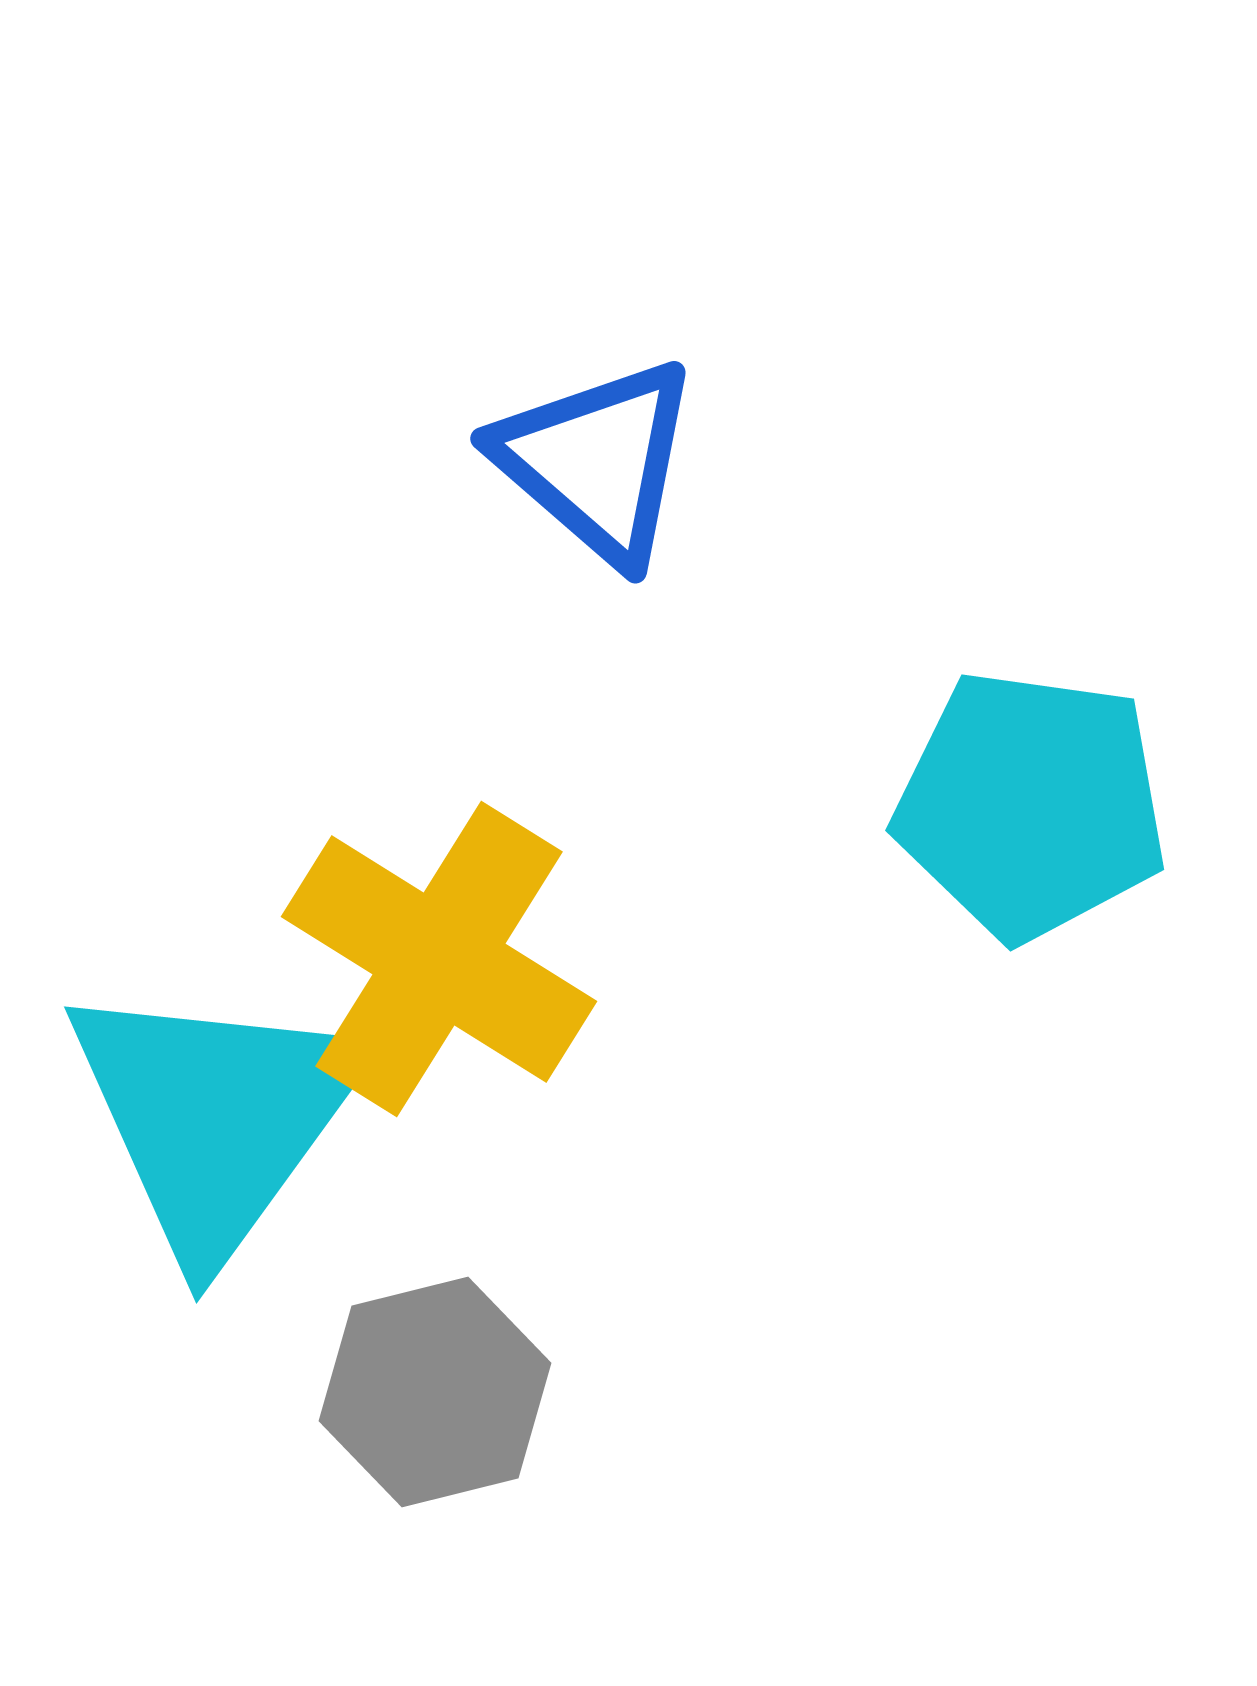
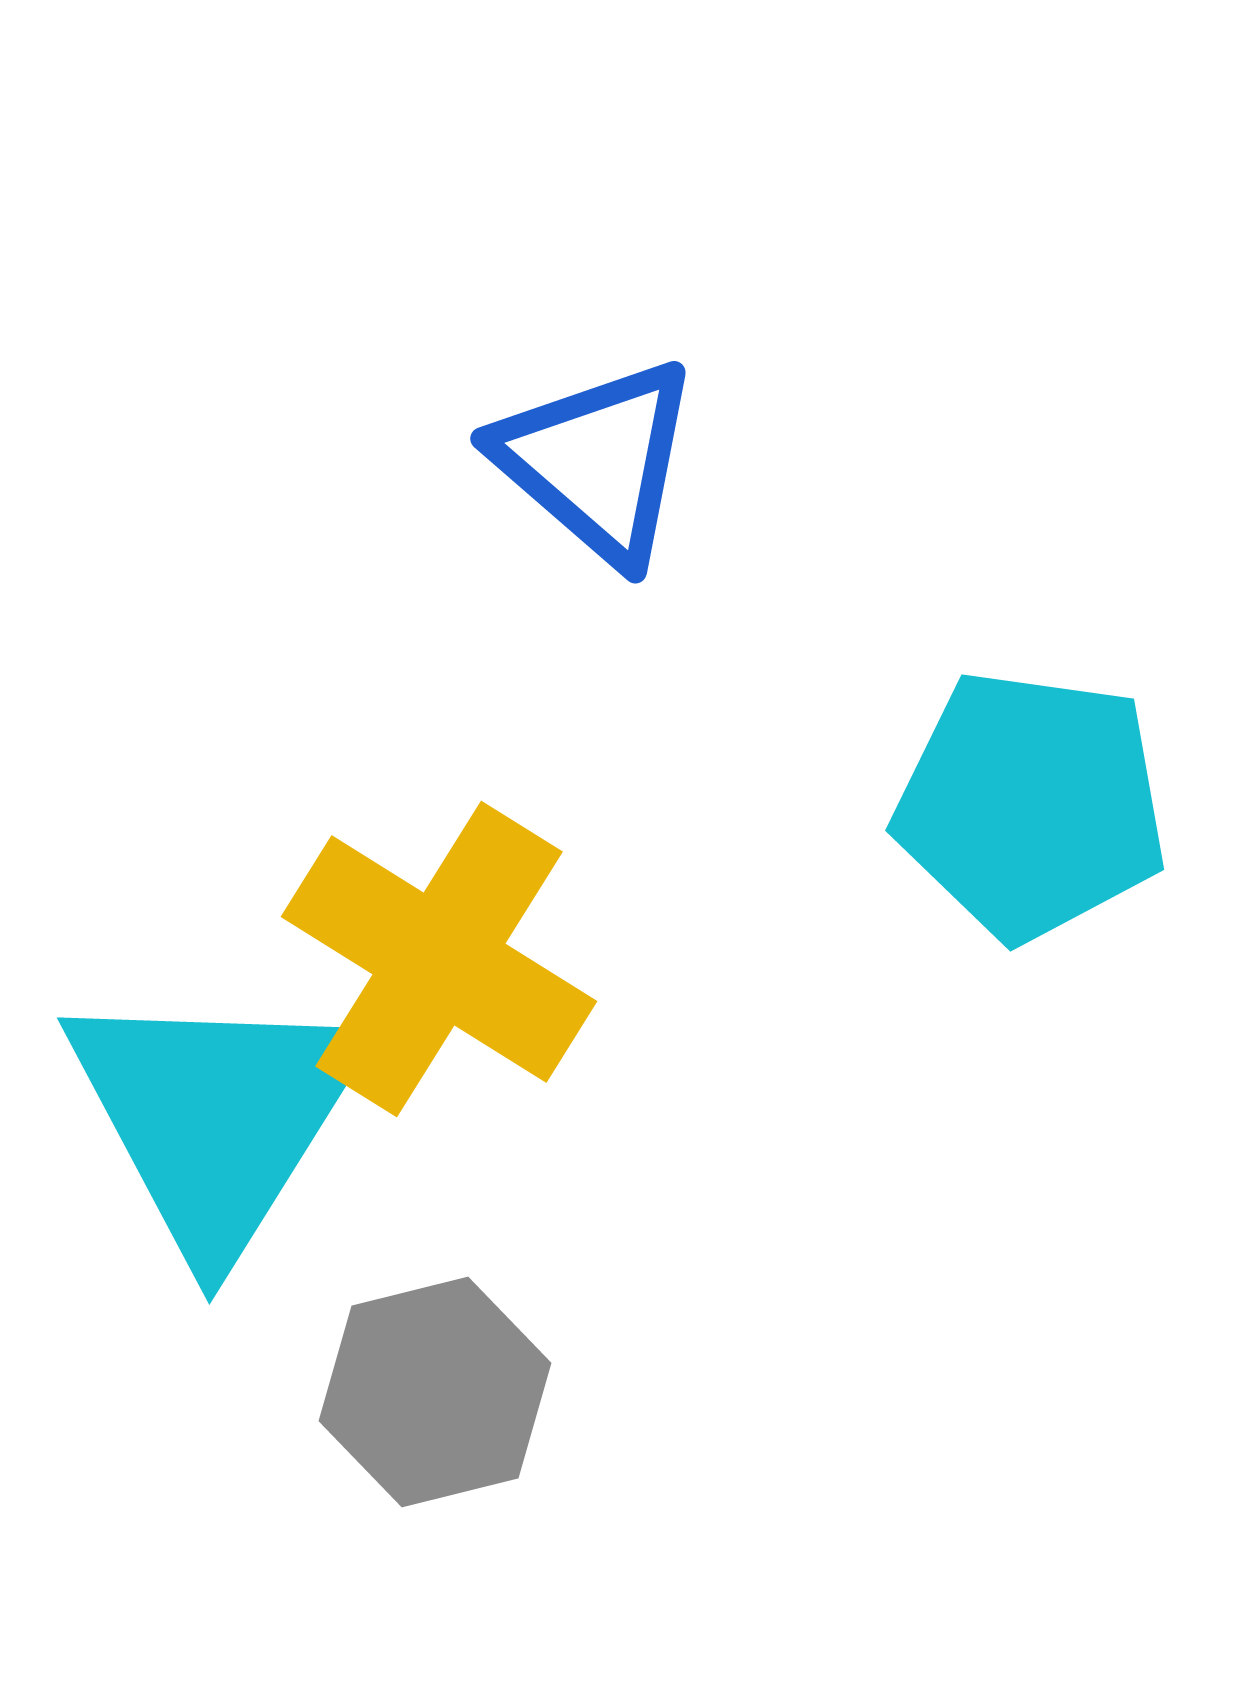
cyan triangle: rotated 4 degrees counterclockwise
